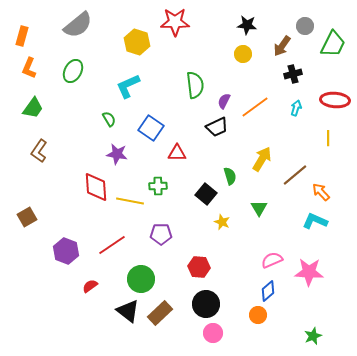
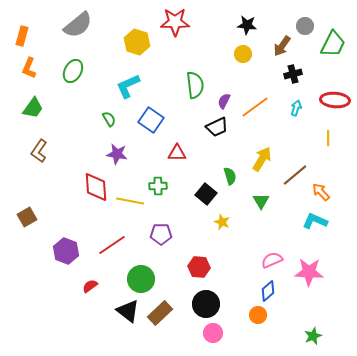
blue square at (151, 128): moved 8 px up
green triangle at (259, 208): moved 2 px right, 7 px up
